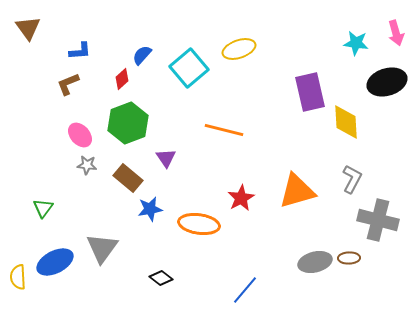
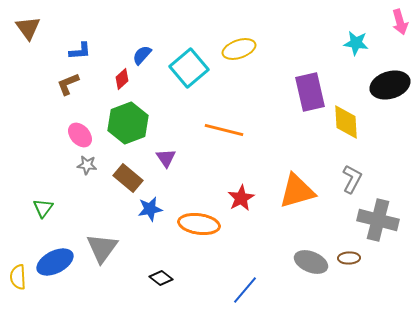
pink arrow: moved 4 px right, 11 px up
black ellipse: moved 3 px right, 3 px down
gray ellipse: moved 4 px left; rotated 36 degrees clockwise
